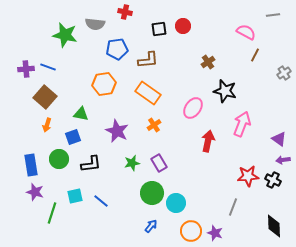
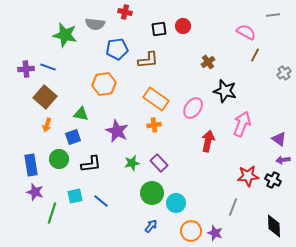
orange rectangle at (148, 93): moved 8 px right, 6 px down
orange cross at (154, 125): rotated 24 degrees clockwise
purple rectangle at (159, 163): rotated 12 degrees counterclockwise
